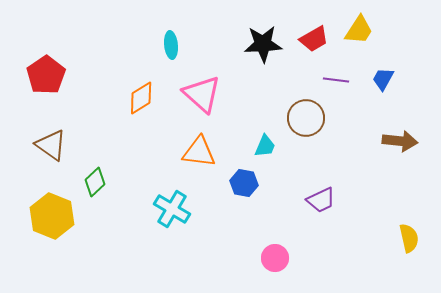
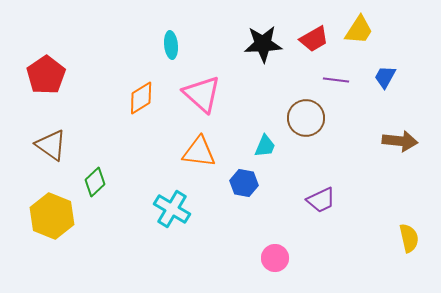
blue trapezoid: moved 2 px right, 2 px up
